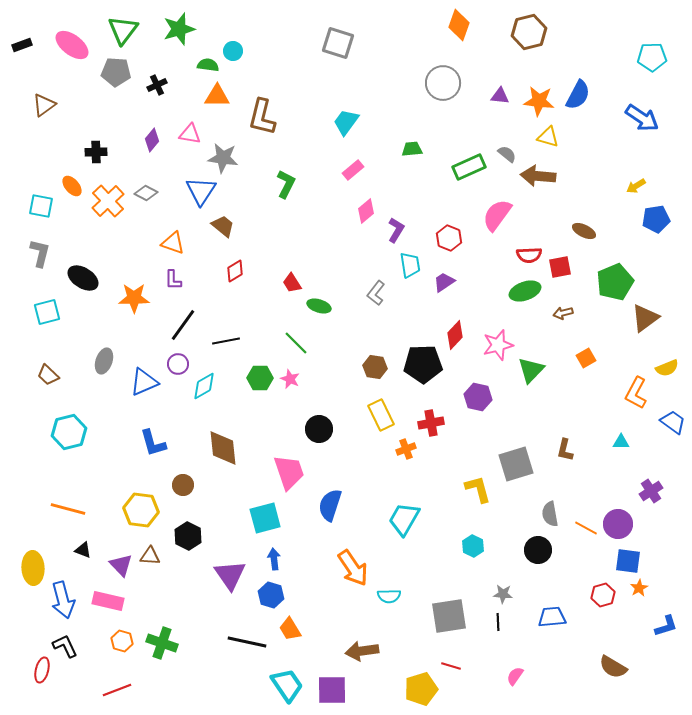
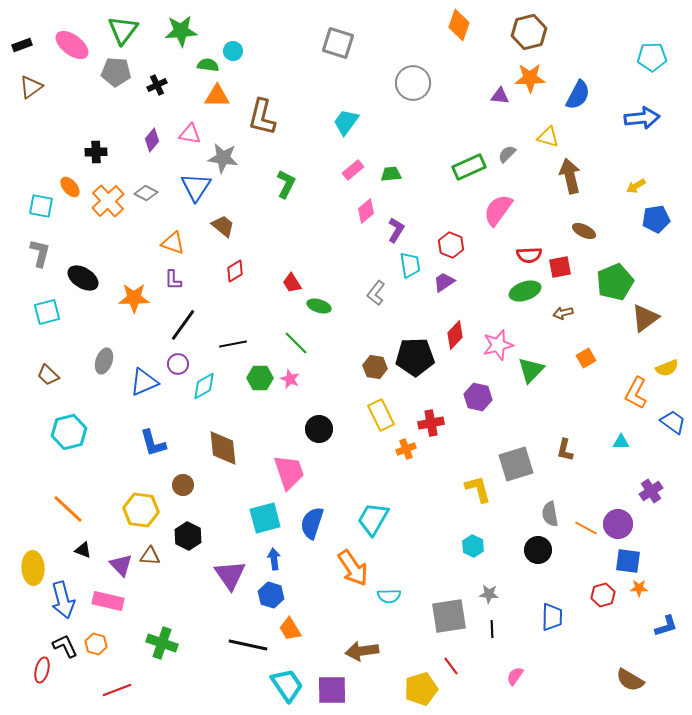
green star at (179, 29): moved 2 px right, 2 px down; rotated 12 degrees clockwise
gray circle at (443, 83): moved 30 px left
orange star at (539, 101): moved 9 px left, 23 px up; rotated 8 degrees counterclockwise
brown triangle at (44, 105): moved 13 px left, 18 px up
blue arrow at (642, 118): rotated 40 degrees counterclockwise
green trapezoid at (412, 149): moved 21 px left, 25 px down
gray semicircle at (507, 154): rotated 84 degrees counterclockwise
brown arrow at (538, 176): moved 32 px right; rotated 72 degrees clockwise
orange ellipse at (72, 186): moved 2 px left, 1 px down
blue triangle at (201, 191): moved 5 px left, 4 px up
pink semicircle at (497, 215): moved 1 px right, 5 px up
red hexagon at (449, 238): moved 2 px right, 7 px down
black line at (226, 341): moved 7 px right, 3 px down
black pentagon at (423, 364): moved 8 px left, 7 px up
blue semicircle at (330, 505): moved 18 px left, 18 px down
orange line at (68, 509): rotated 28 degrees clockwise
cyan trapezoid at (404, 519): moved 31 px left
orange star at (639, 588): rotated 30 degrees clockwise
gray star at (503, 594): moved 14 px left
blue trapezoid at (552, 617): rotated 96 degrees clockwise
black line at (498, 622): moved 6 px left, 7 px down
orange hexagon at (122, 641): moved 26 px left, 3 px down
black line at (247, 642): moved 1 px right, 3 px down
red line at (451, 666): rotated 36 degrees clockwise
brown semicircle at (613, 667): moved 17 px right, 13 px down
